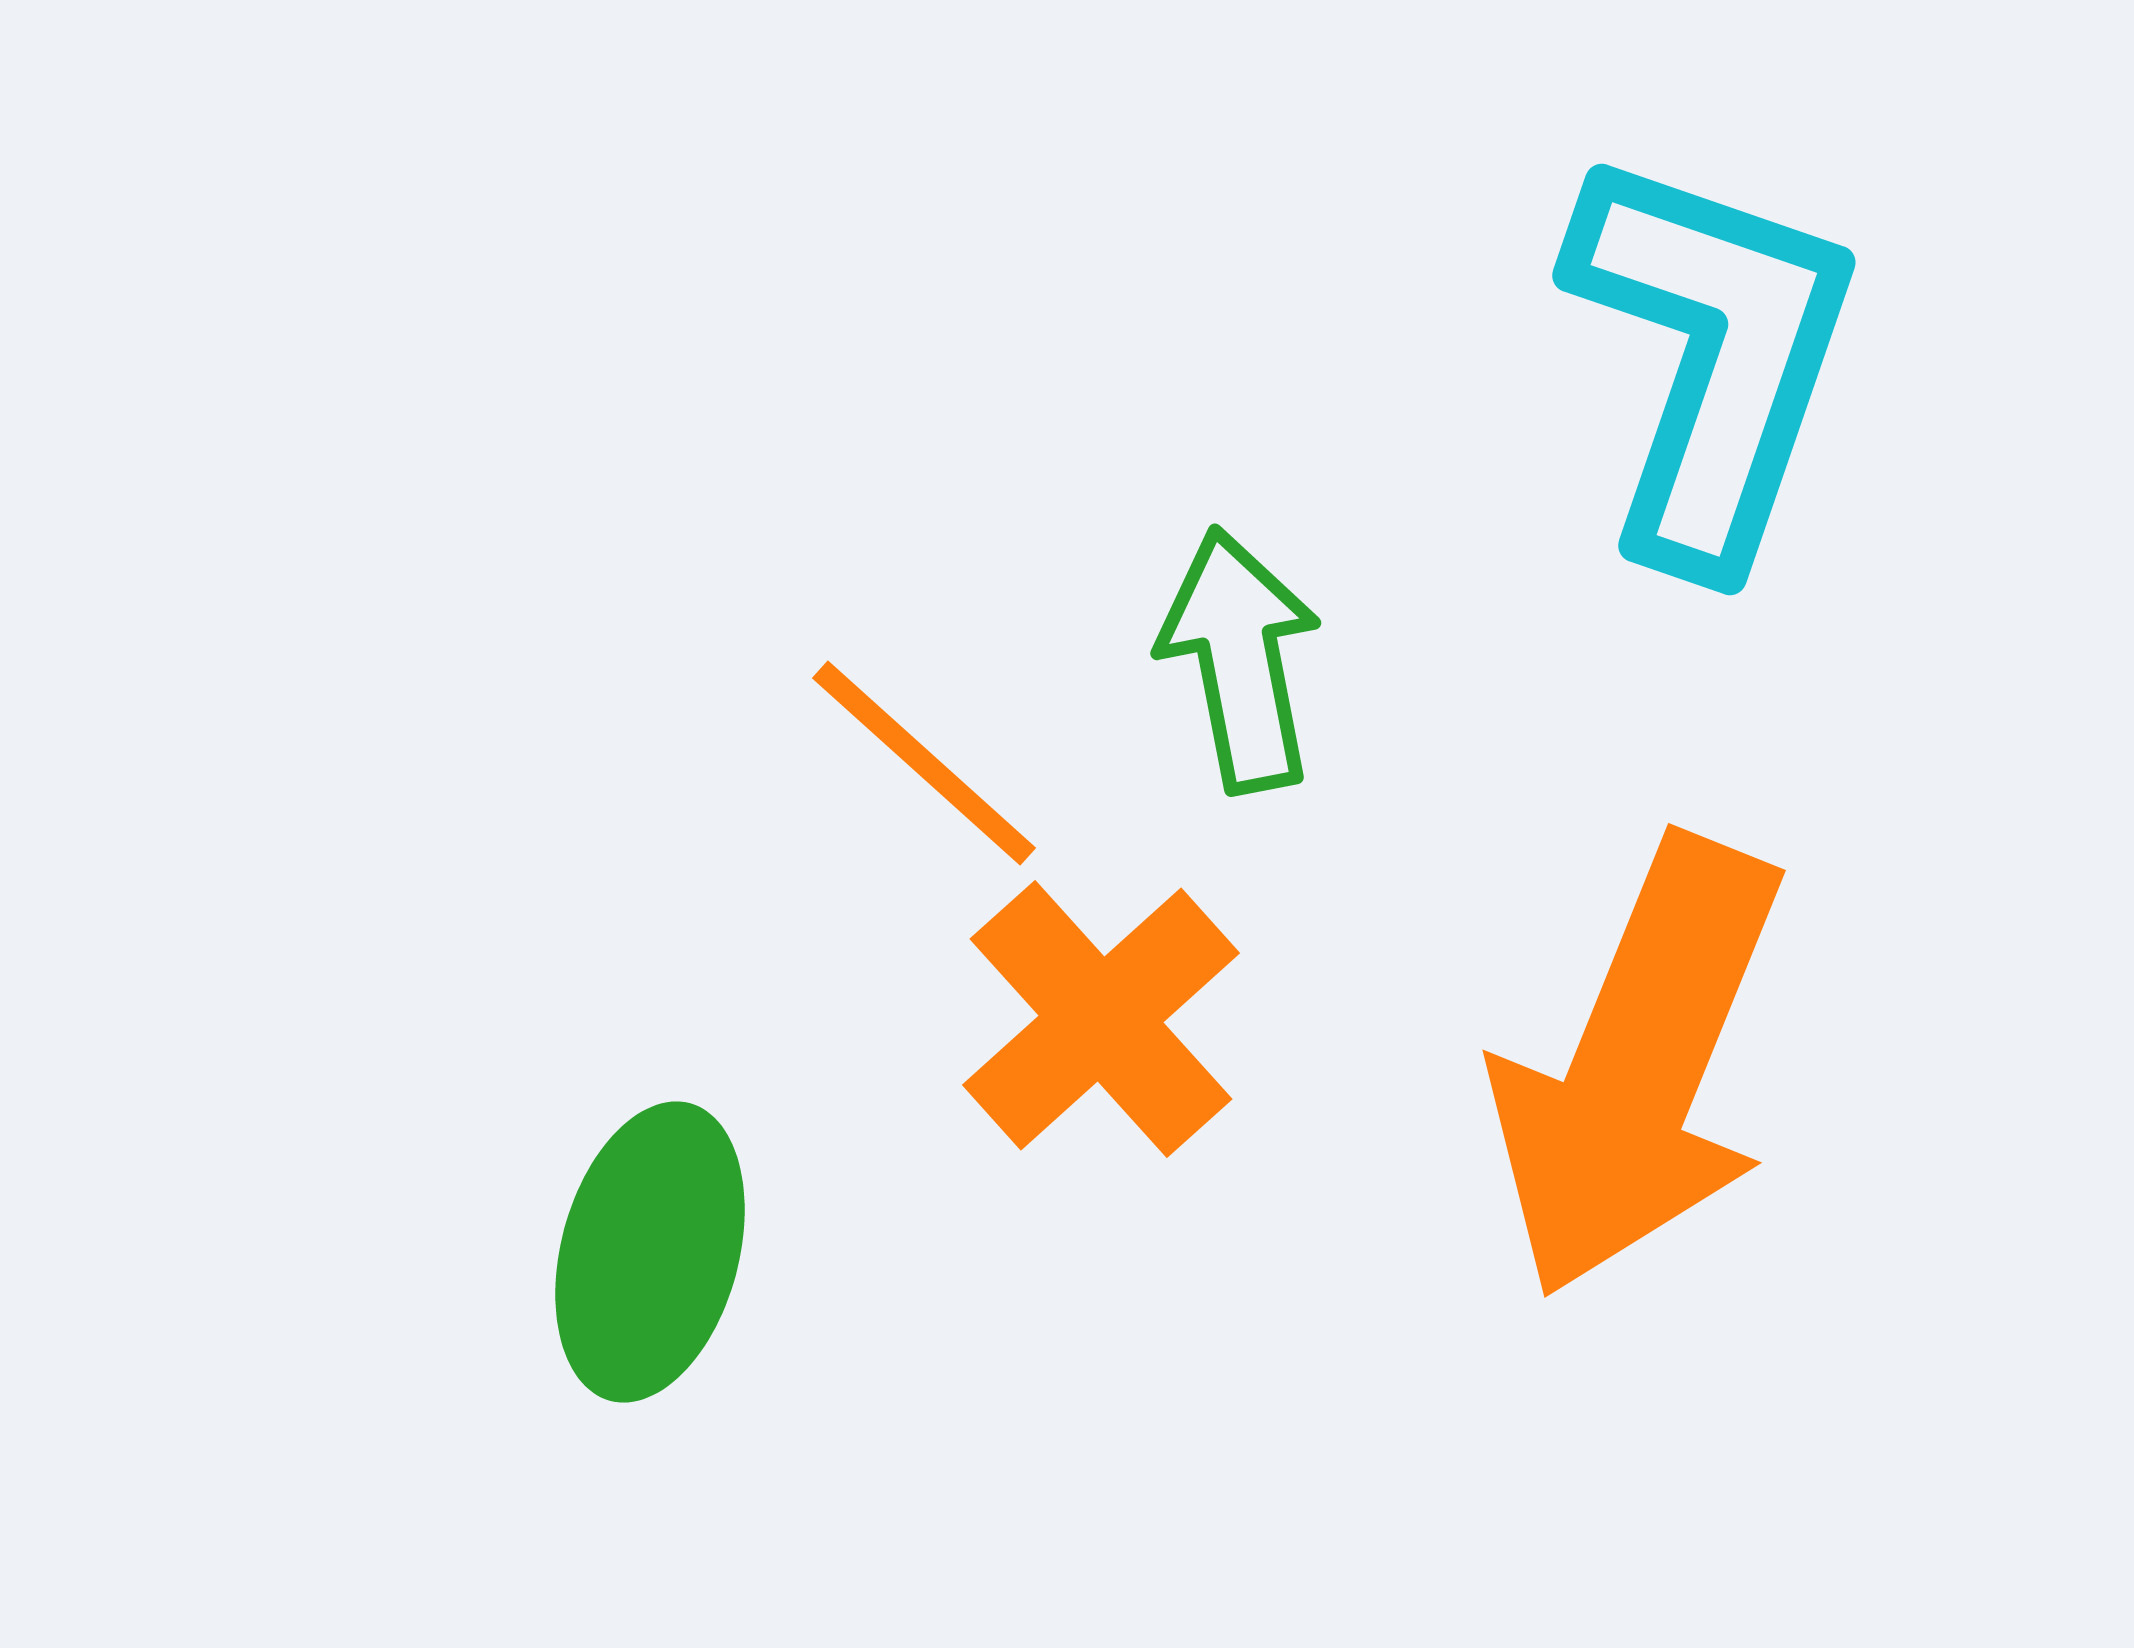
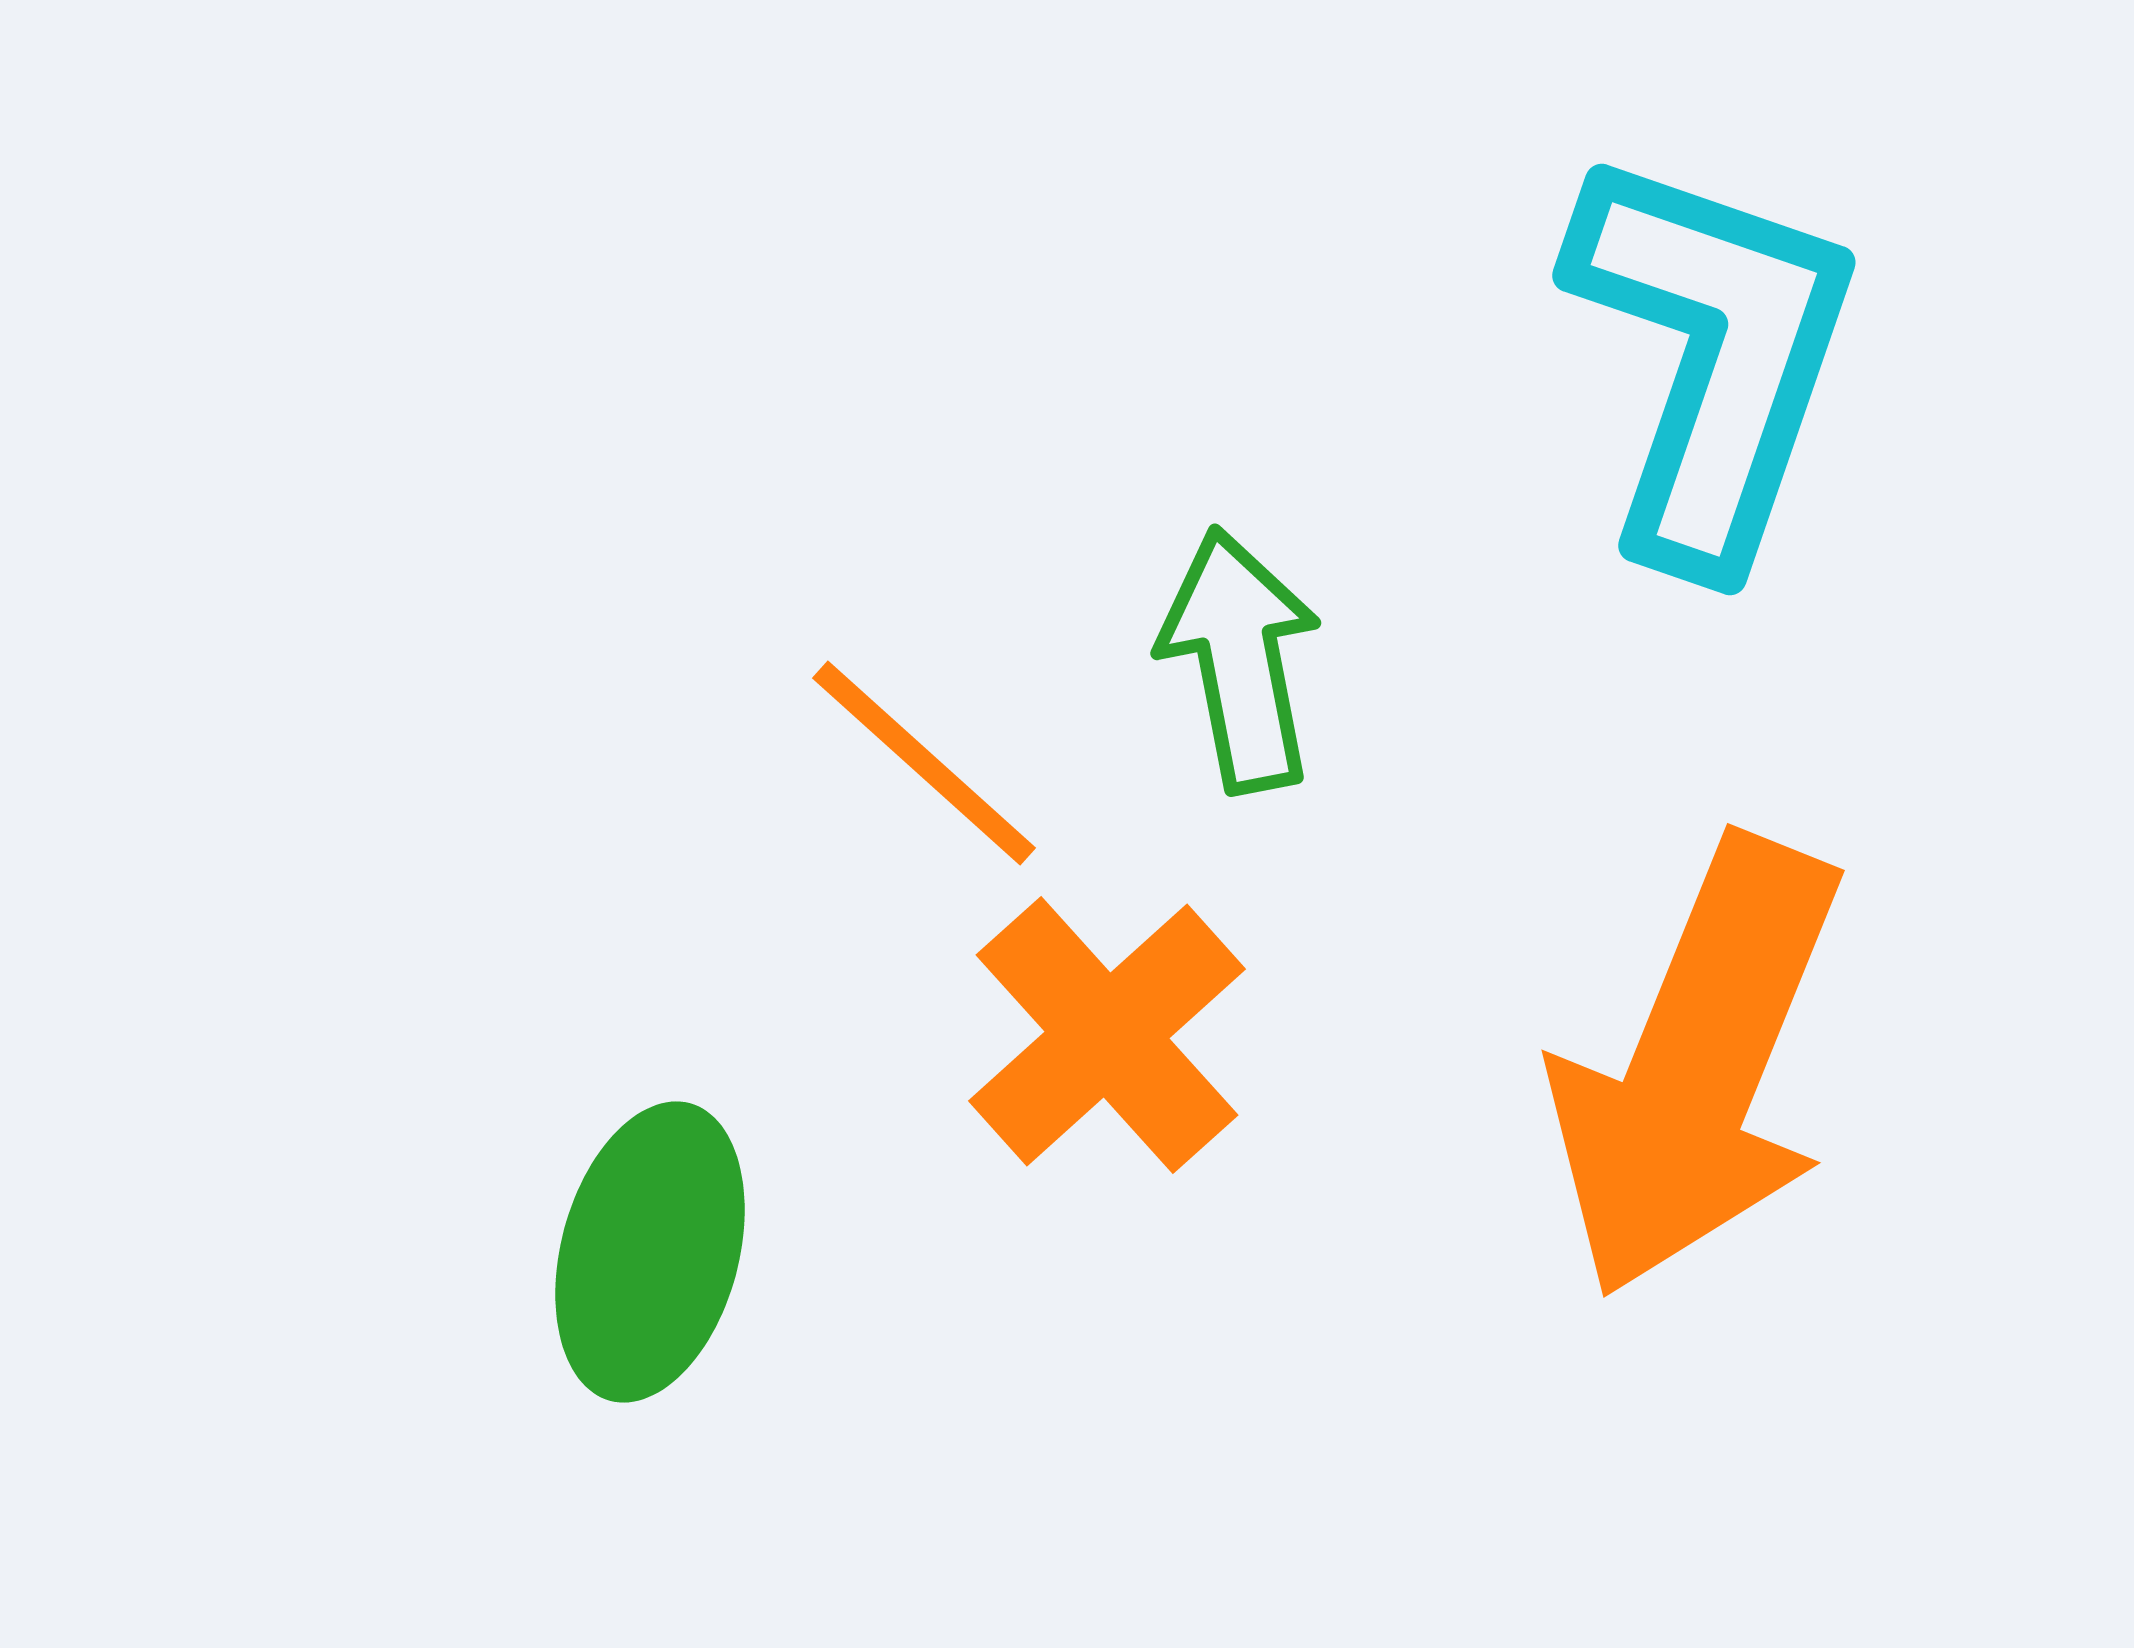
orange cross: moved 6 px right, 16 px down
orange arrow: moved 59 px right
